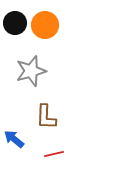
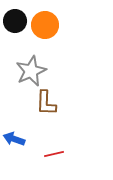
black circle: moved 2 px up
gray star: rotated 8 degrees counterclockwise
brown L-shape: moved 14 px up
blue arrow: rotated 20 degrees counterclockwise
